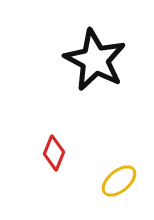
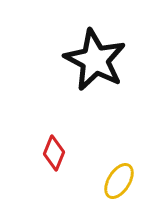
yellow ellipse: rotated 18 degrees counterclockwise
